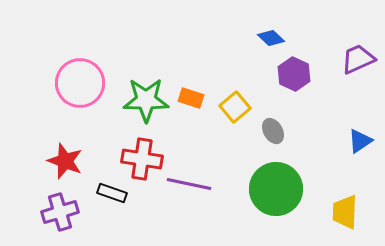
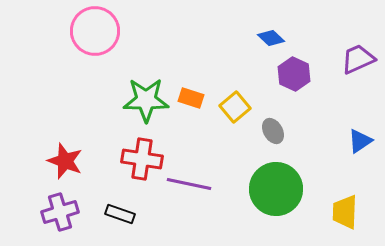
pink circle: moved 15 px right, 52 px up
black rectangle: moved 8 px right, 21 px down
